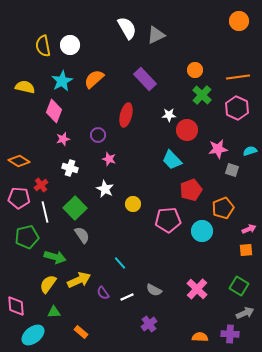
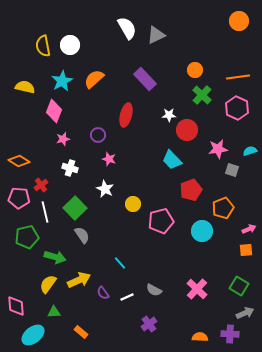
pink pentagon at (168, 220): moved 7 px left, 1 px down; rotated 10 degrees counterclockwise
